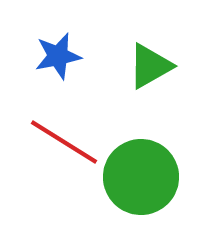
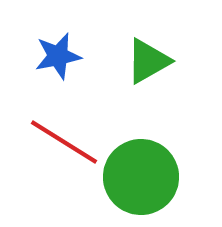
green triangle: moved 2 px left, 5 px up
